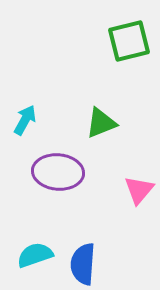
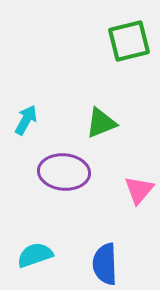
cyan arrow: moved 1 px right
purple ellipse: moved 6 px right
blue semicircle: moved 22 px right; rotated 6 degrees counterclockwise
